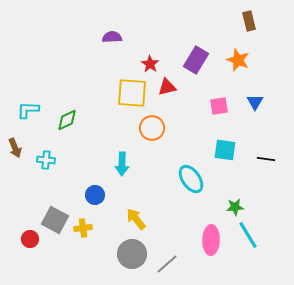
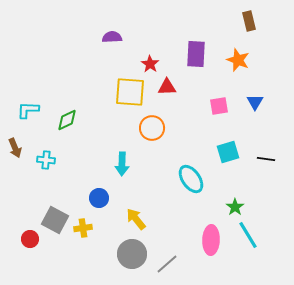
purple rectangle: moved 6 px up; rotated 28 degrees counterclockwise
red triangle: rotated 12 degrees clockwise
yellow square: moved 2 px left, 1 px up
cyan square: moved 3 px right, 2 px down; rotated 25 degrees counterclockwise
blue circle: moved 4 px right, 3 px down
green star: rotated 30 degrees counterclockwise
